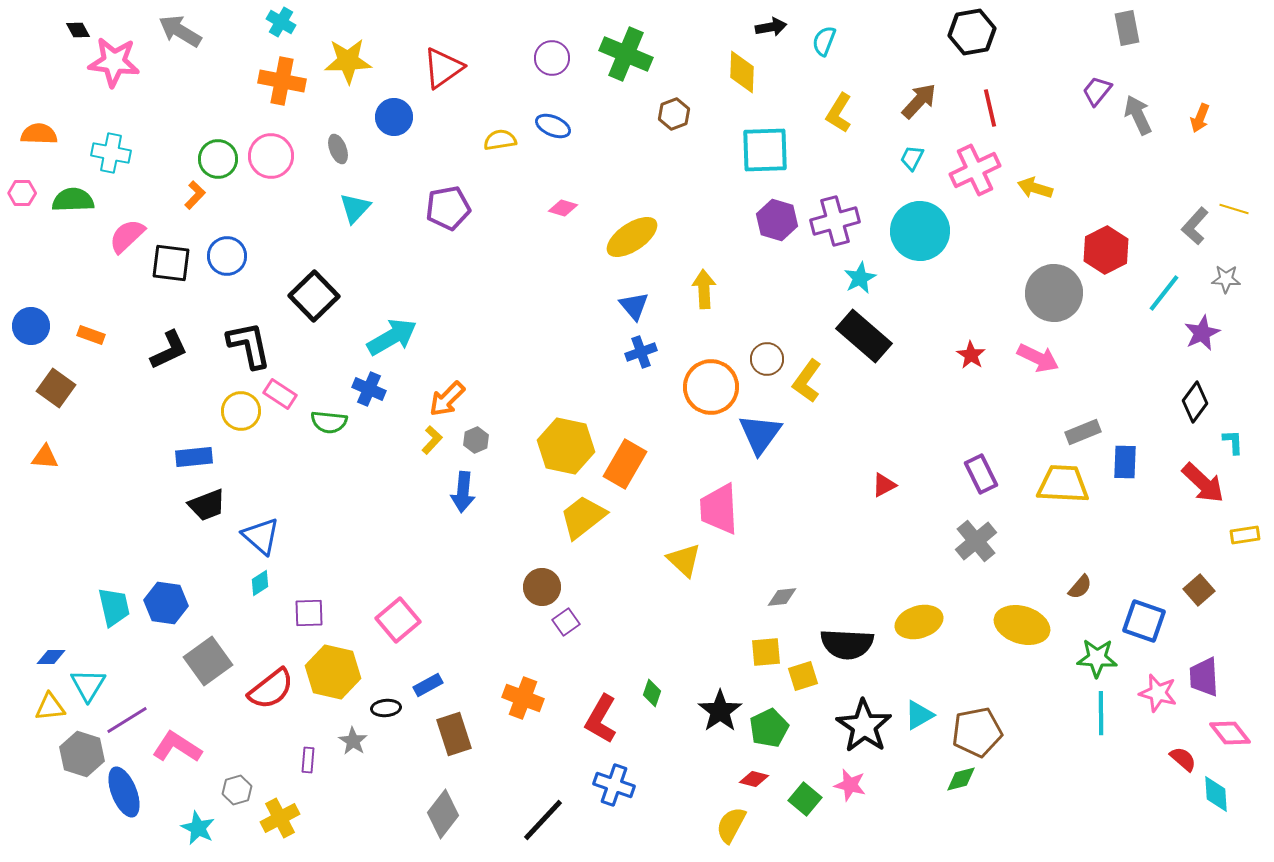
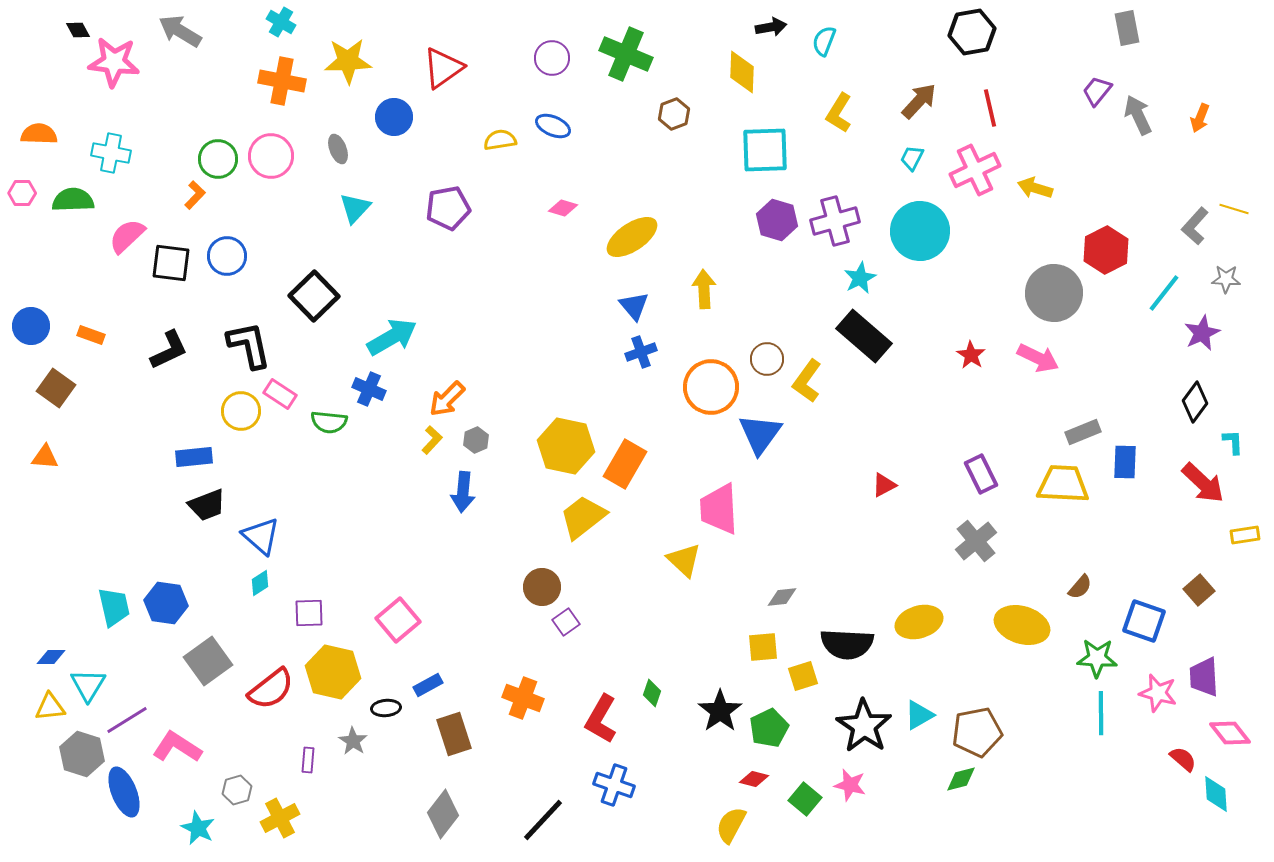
yellow square at (766, 652): moved 3 px left, 5 px up
